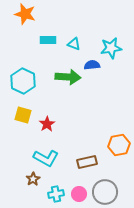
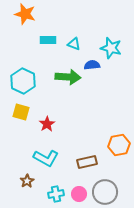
cyan star: rotated 25 degrees clockwise
yellow square: moved 2 px left, 3 px up
brown star: moved 6 px left, 2 px down
